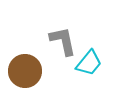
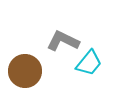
gray L-shape: rotated 52 degrees counterclockwise
